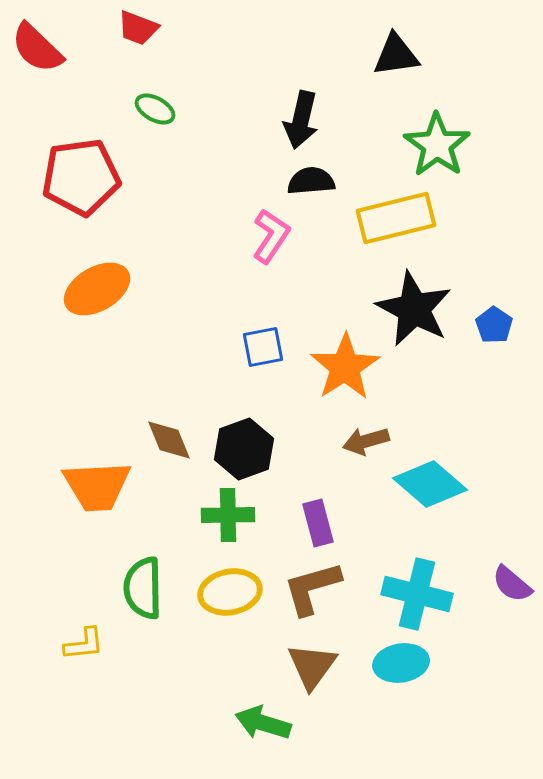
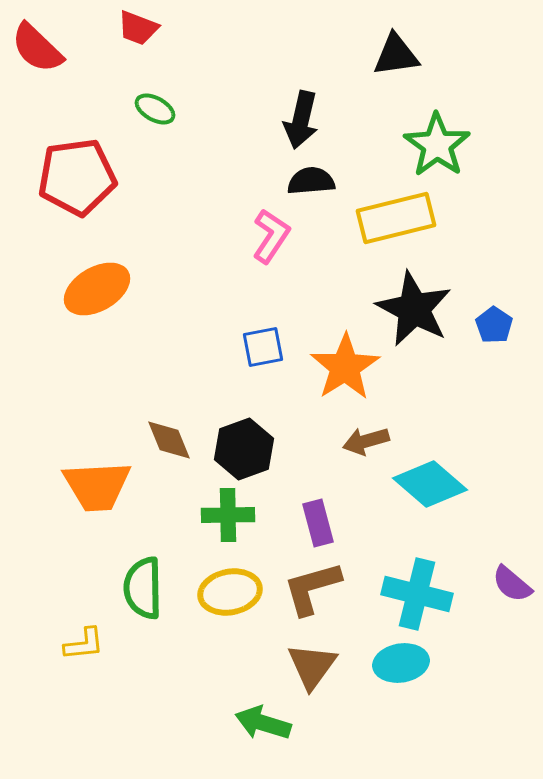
red pentagon: moved 4 px left
